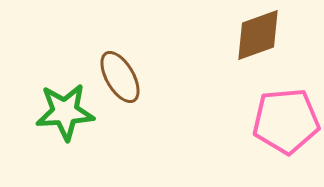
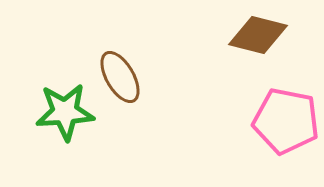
brown diamond: rotated 34 degrees clockwise
pink pentagon: rotated 16 degrees clockwise
